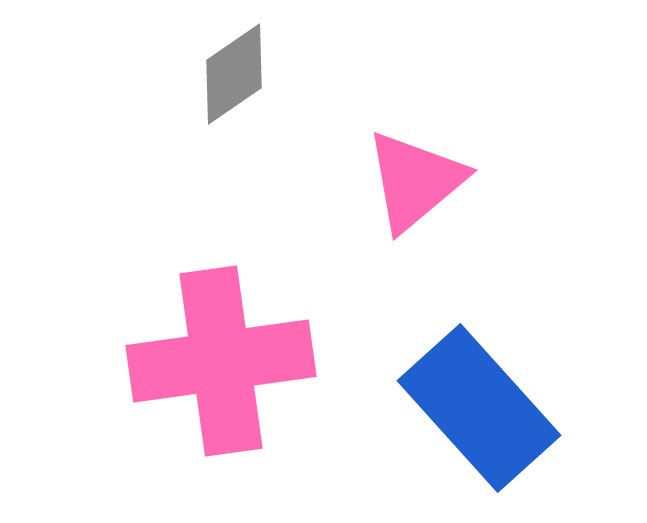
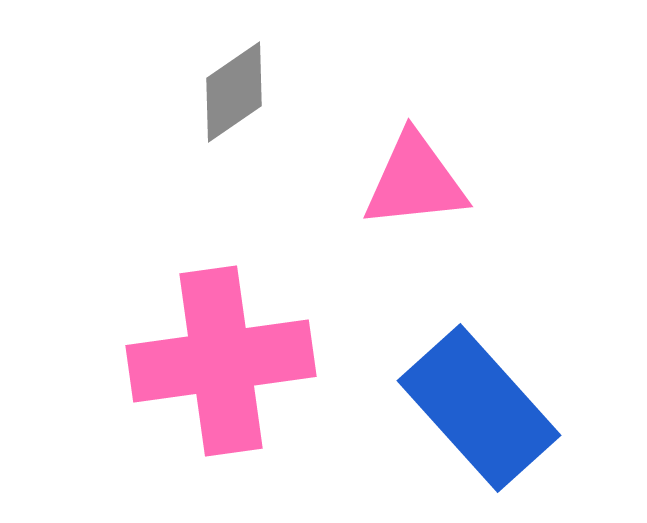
gray diamond: moved 18 px down
pink triangle: rotated 34 degrees clockwise
